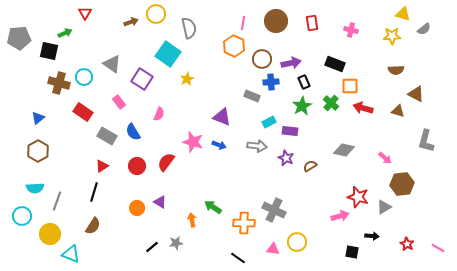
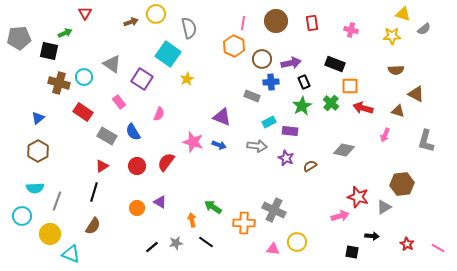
pink arrow at (385, 158): moved 23 px up; rotated 72 degrees clockwise
black line at (238, 258): moved 32 px left, 16 px up
